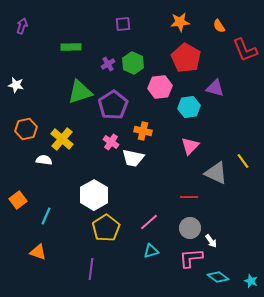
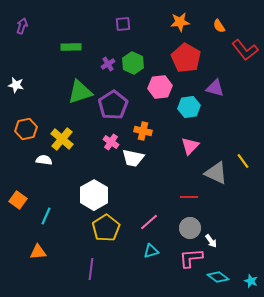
red L-shape: rotated 16 degrees counterclockwise
orange square: rotated 18 degrees counterclockwise
orange triangle: rotated 24 degrees counterclockwise
